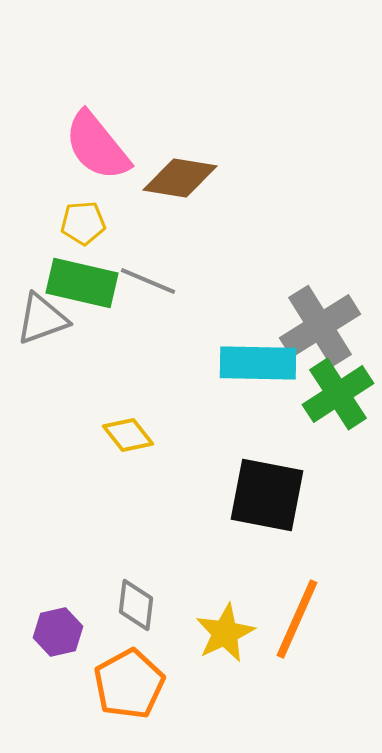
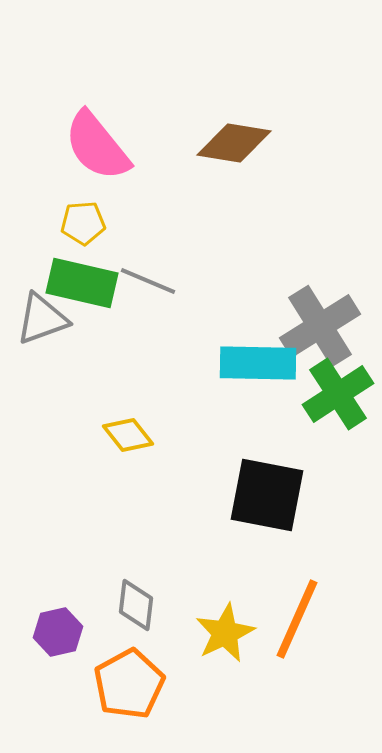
brown diamond: moved 54 px right, 35 px up
